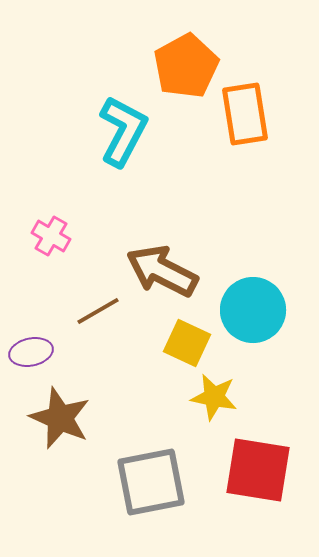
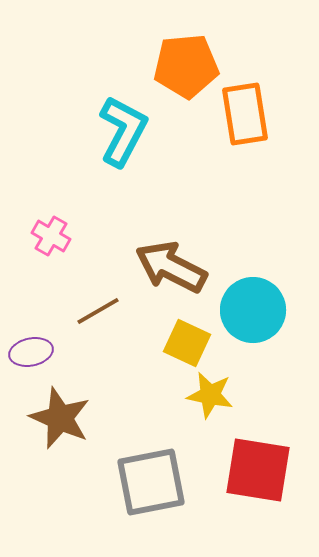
orange pentagon: rotated 24 degrees clockwise
brown arrow: moved 9 px right, 4 px up
yellow star: moved 4 px left, 2 px up
